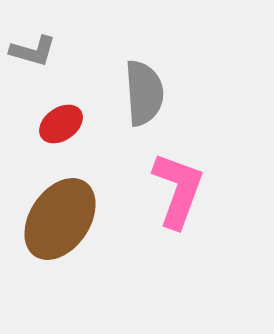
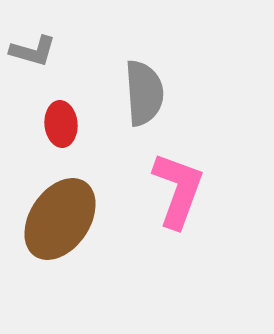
red ellipse: rotated 60 degrees counterclockwise
